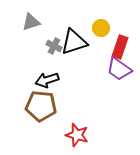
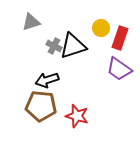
black triangle: moved 1 px left, 4 px down
red rectangle: moved 9 px up
red star: moved 19 px up
